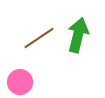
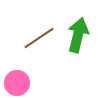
pink circle: moved 3 px left, 1 px down
